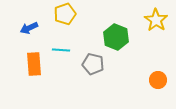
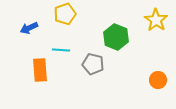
orange rectangle: moved 6 px right, 6 px down
